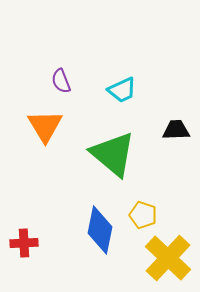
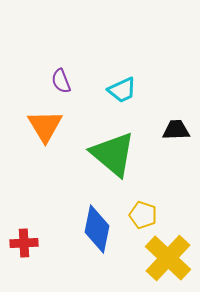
blue diamond: moved 3 px left, 1 px up
